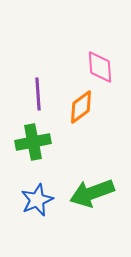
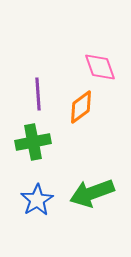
pink diamond: rotated 16 degrees counterclockwise
blue star: rotated 8 degrees counterclockwise
